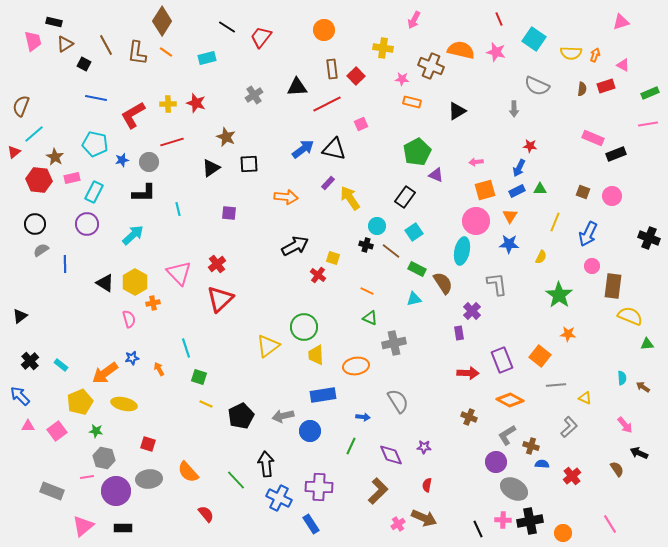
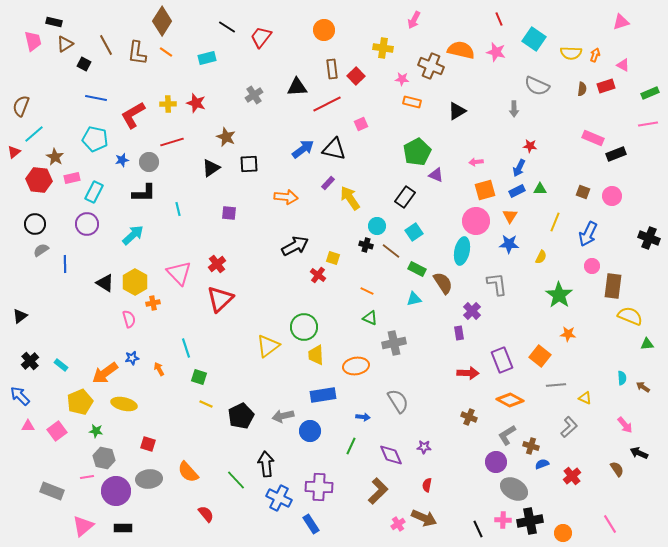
cyan pentagon at (95, 144): moved 5 px up
blue semicircle at (542, 464): rotated 24 degrees counterclockwise
